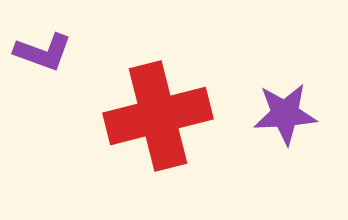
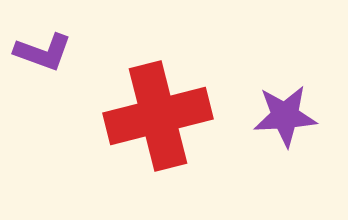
purple star: moved 2 px down
